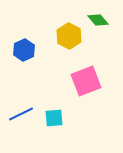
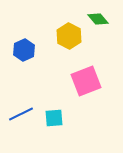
green diamond: moved 1 px up
